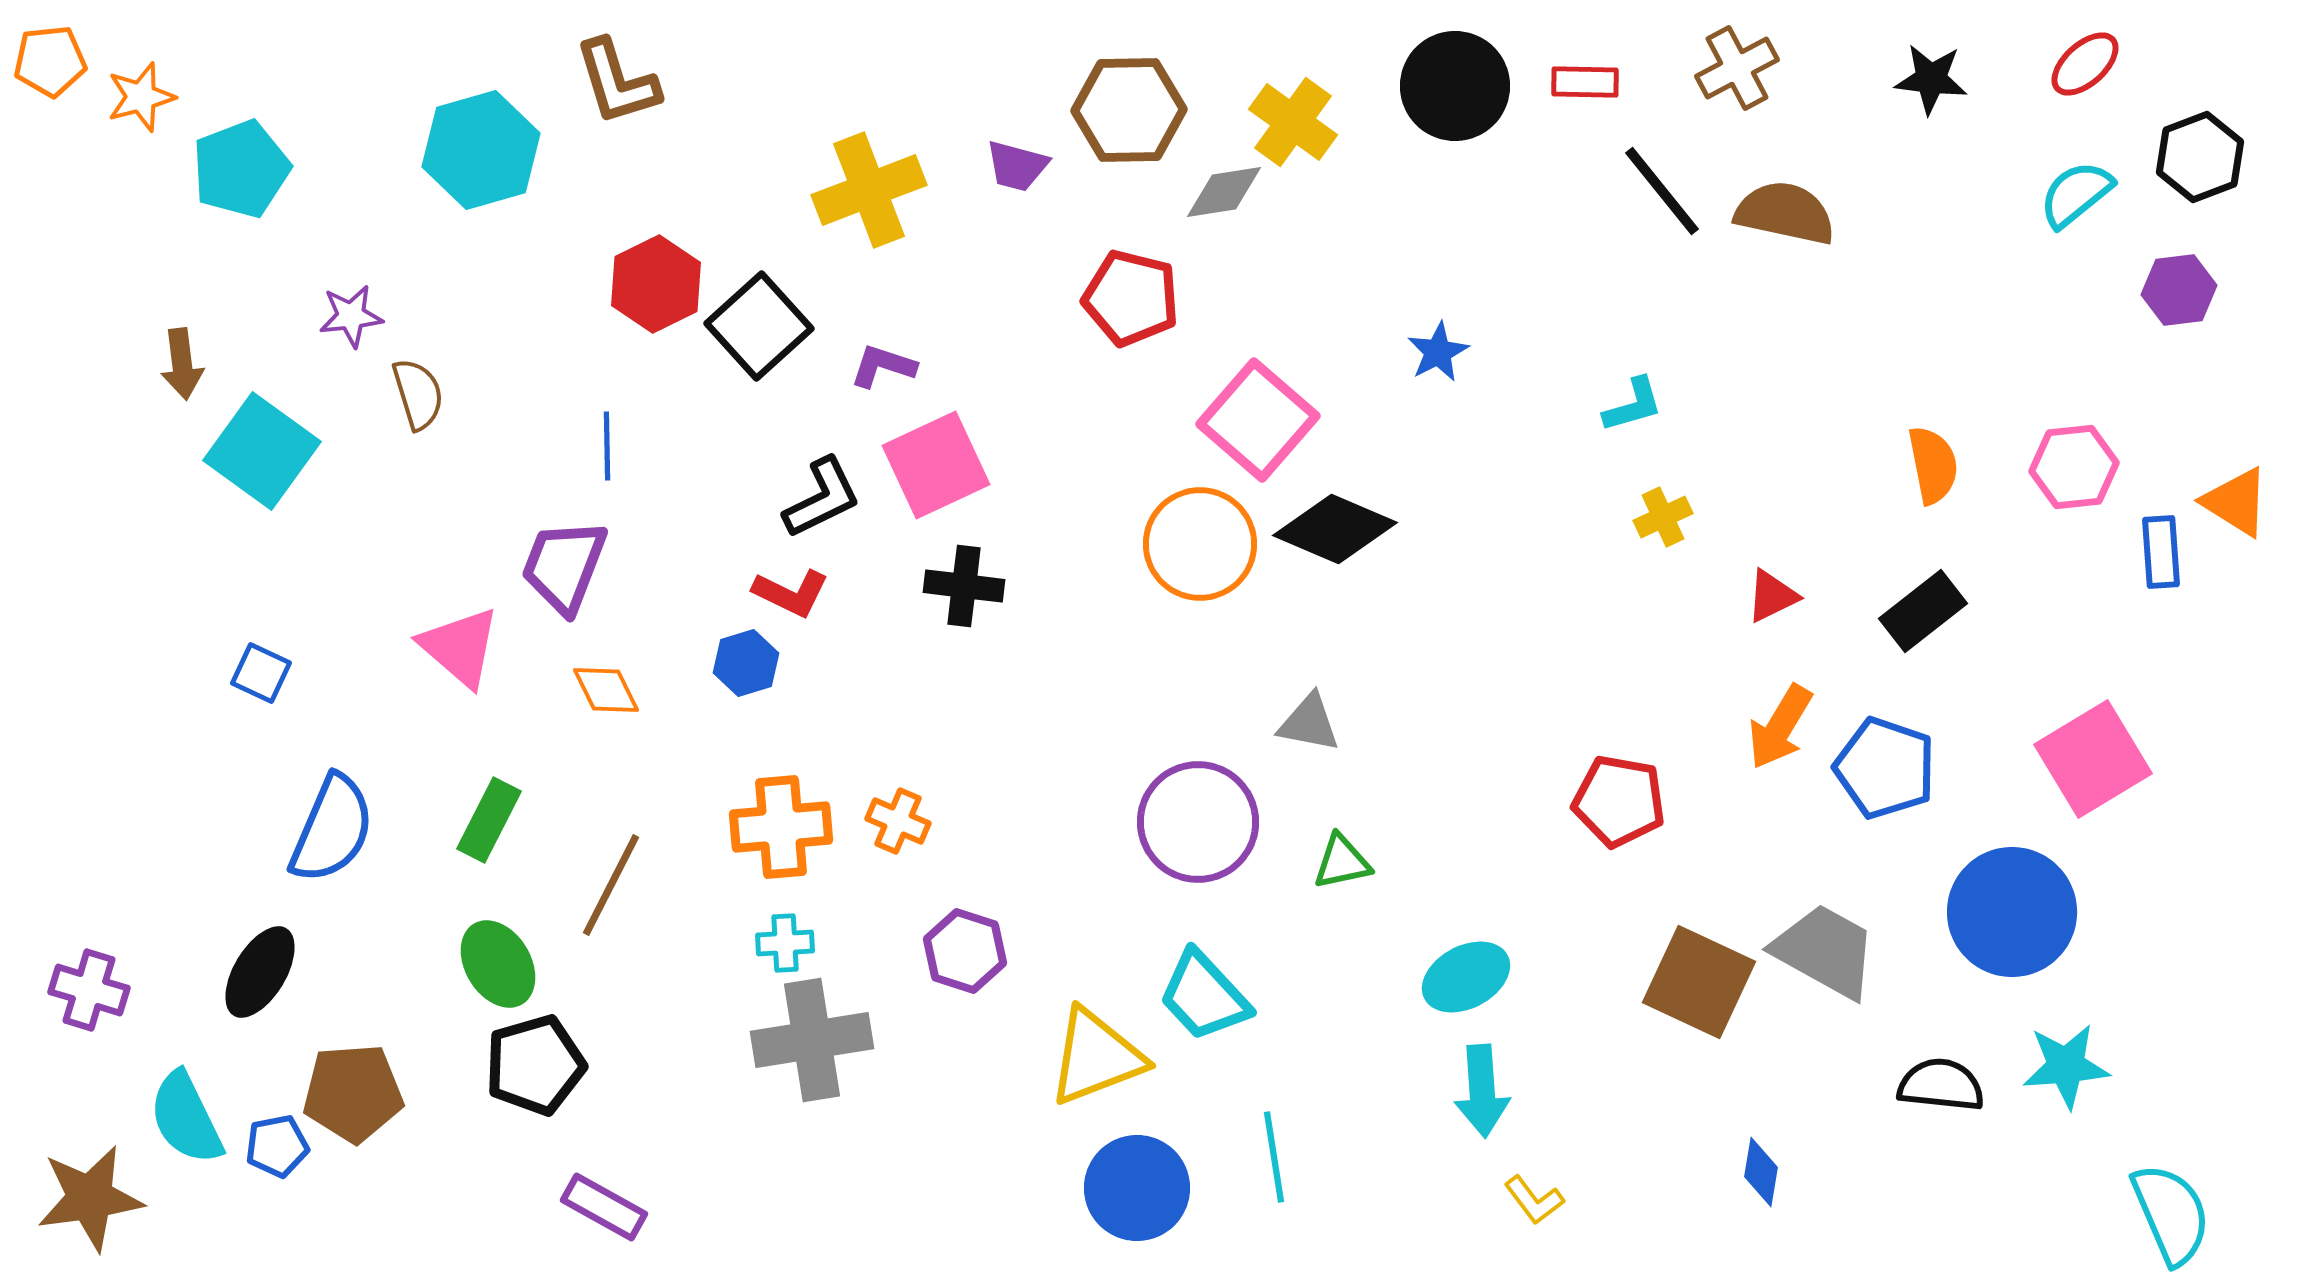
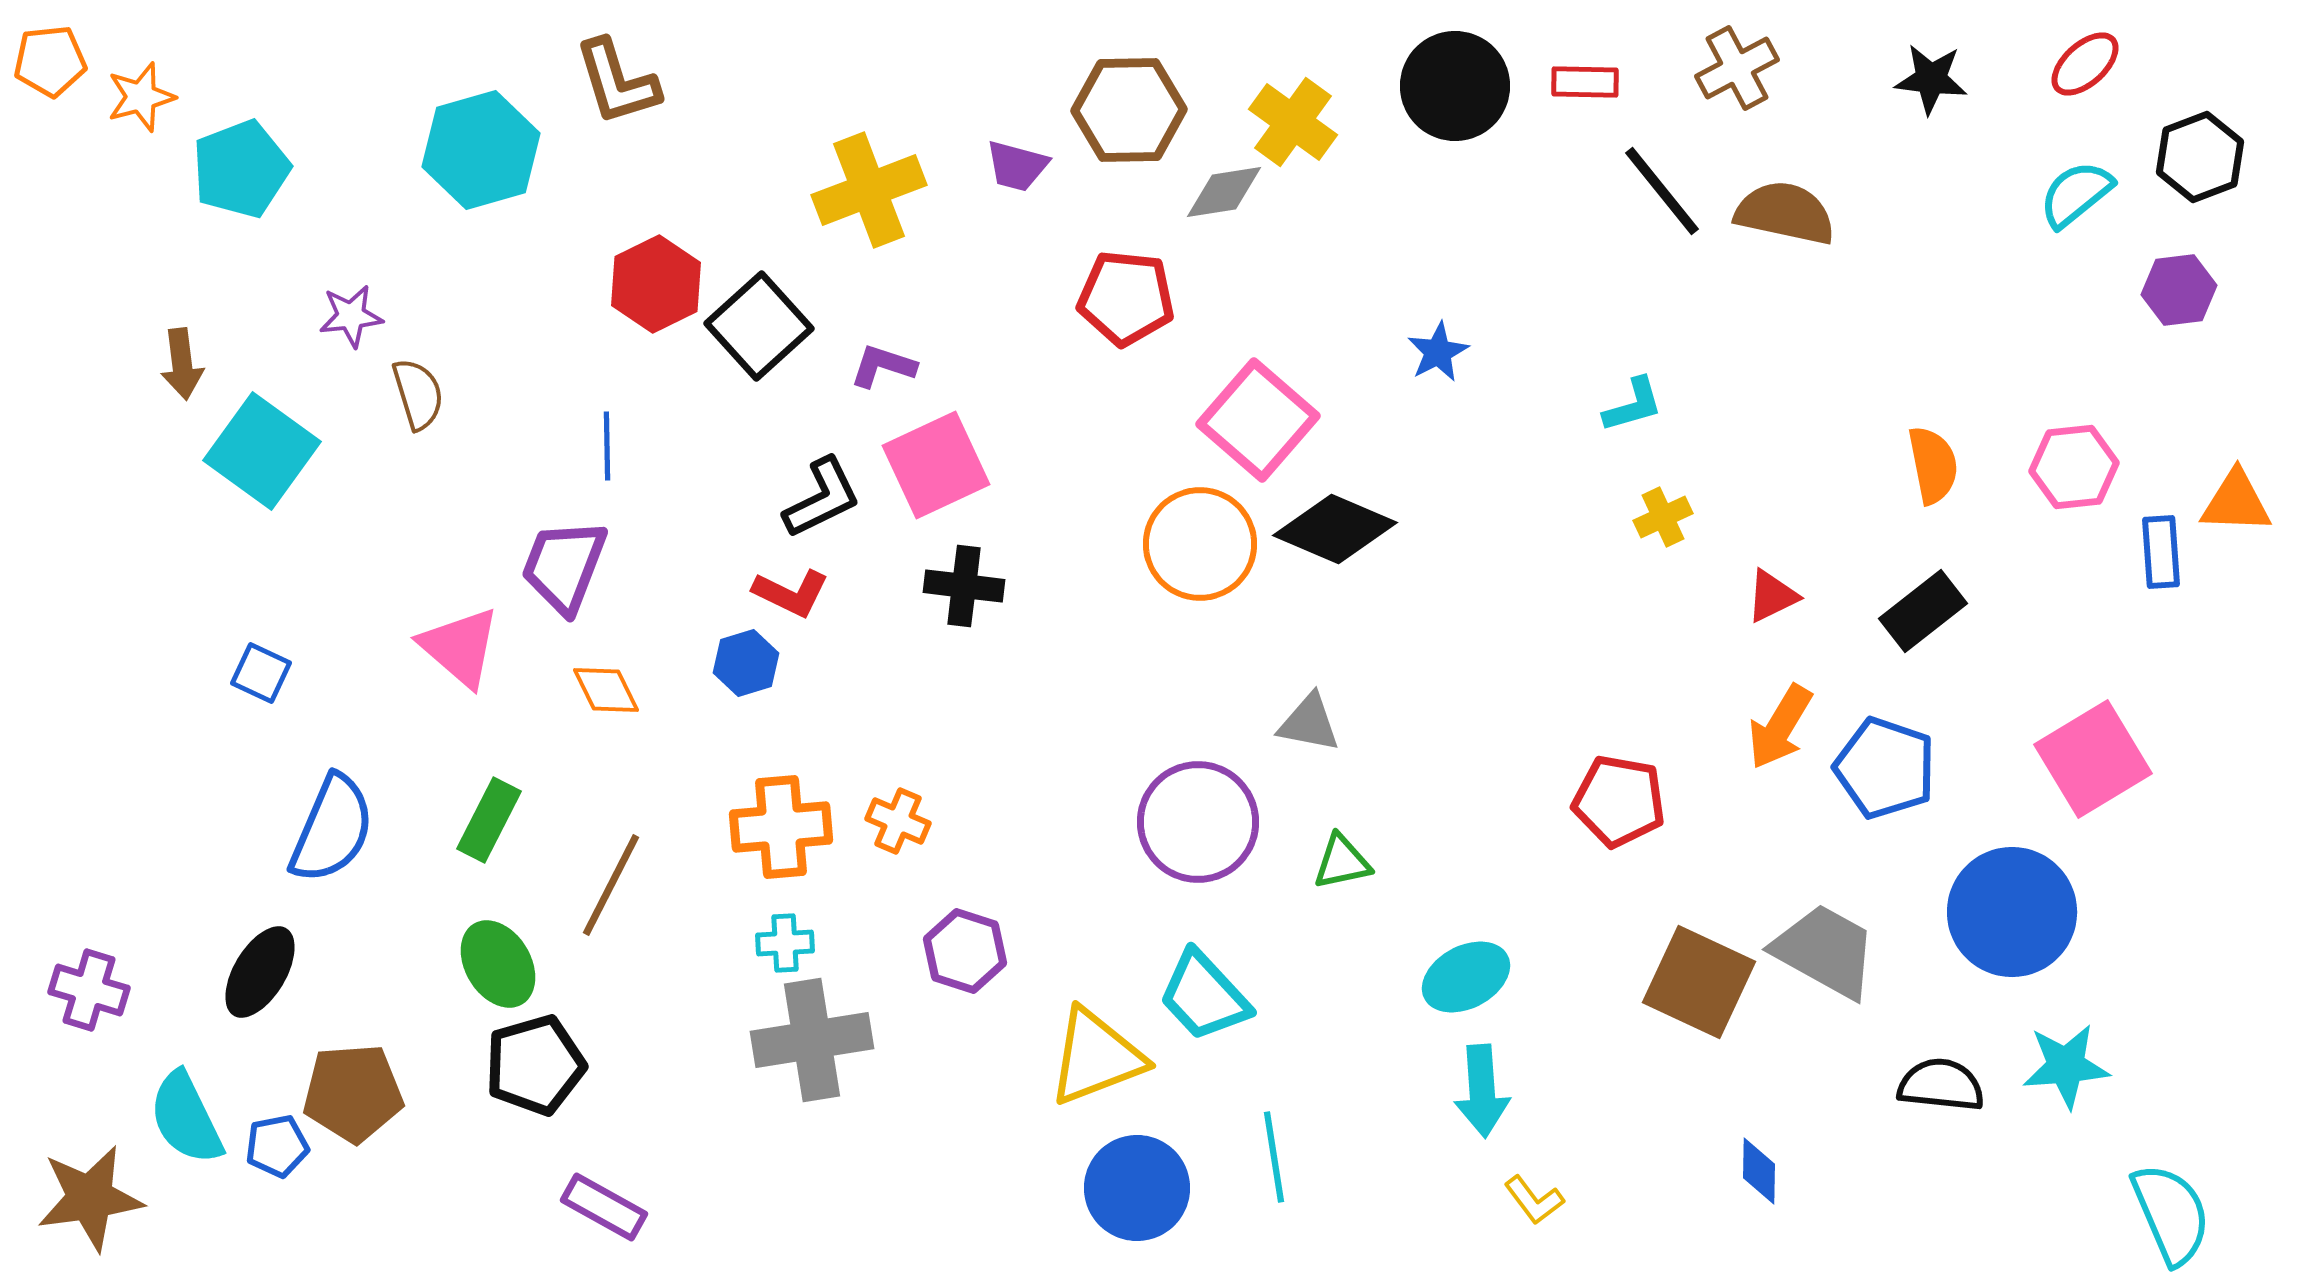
red pentagon at (1131, 298): moved 5 px left; rotated 8 degrees counterclockwise
orange triangle at (2236, 502): rotated 30 degrees counterclockwise
blue diamond at (1761, 1172): moved 2 px left, 1 px up; rotated 8 degrees counterclockwise
